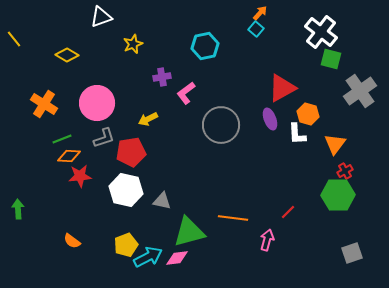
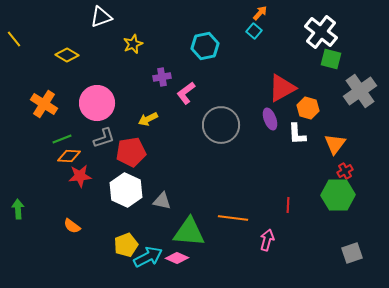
cyan square: moved 2 px left, 2 px down
orange hexagon: moved 6 px up
white hexagon: rotated 12 degrees clockwise
red line: moved 7 px up; rotated 42 degrees counterclockwise
green triangle: rotated 20 degrees clockwise
orange semicircle: moved 15 px up
pink diamond: rotated 30 degrees clockwise
